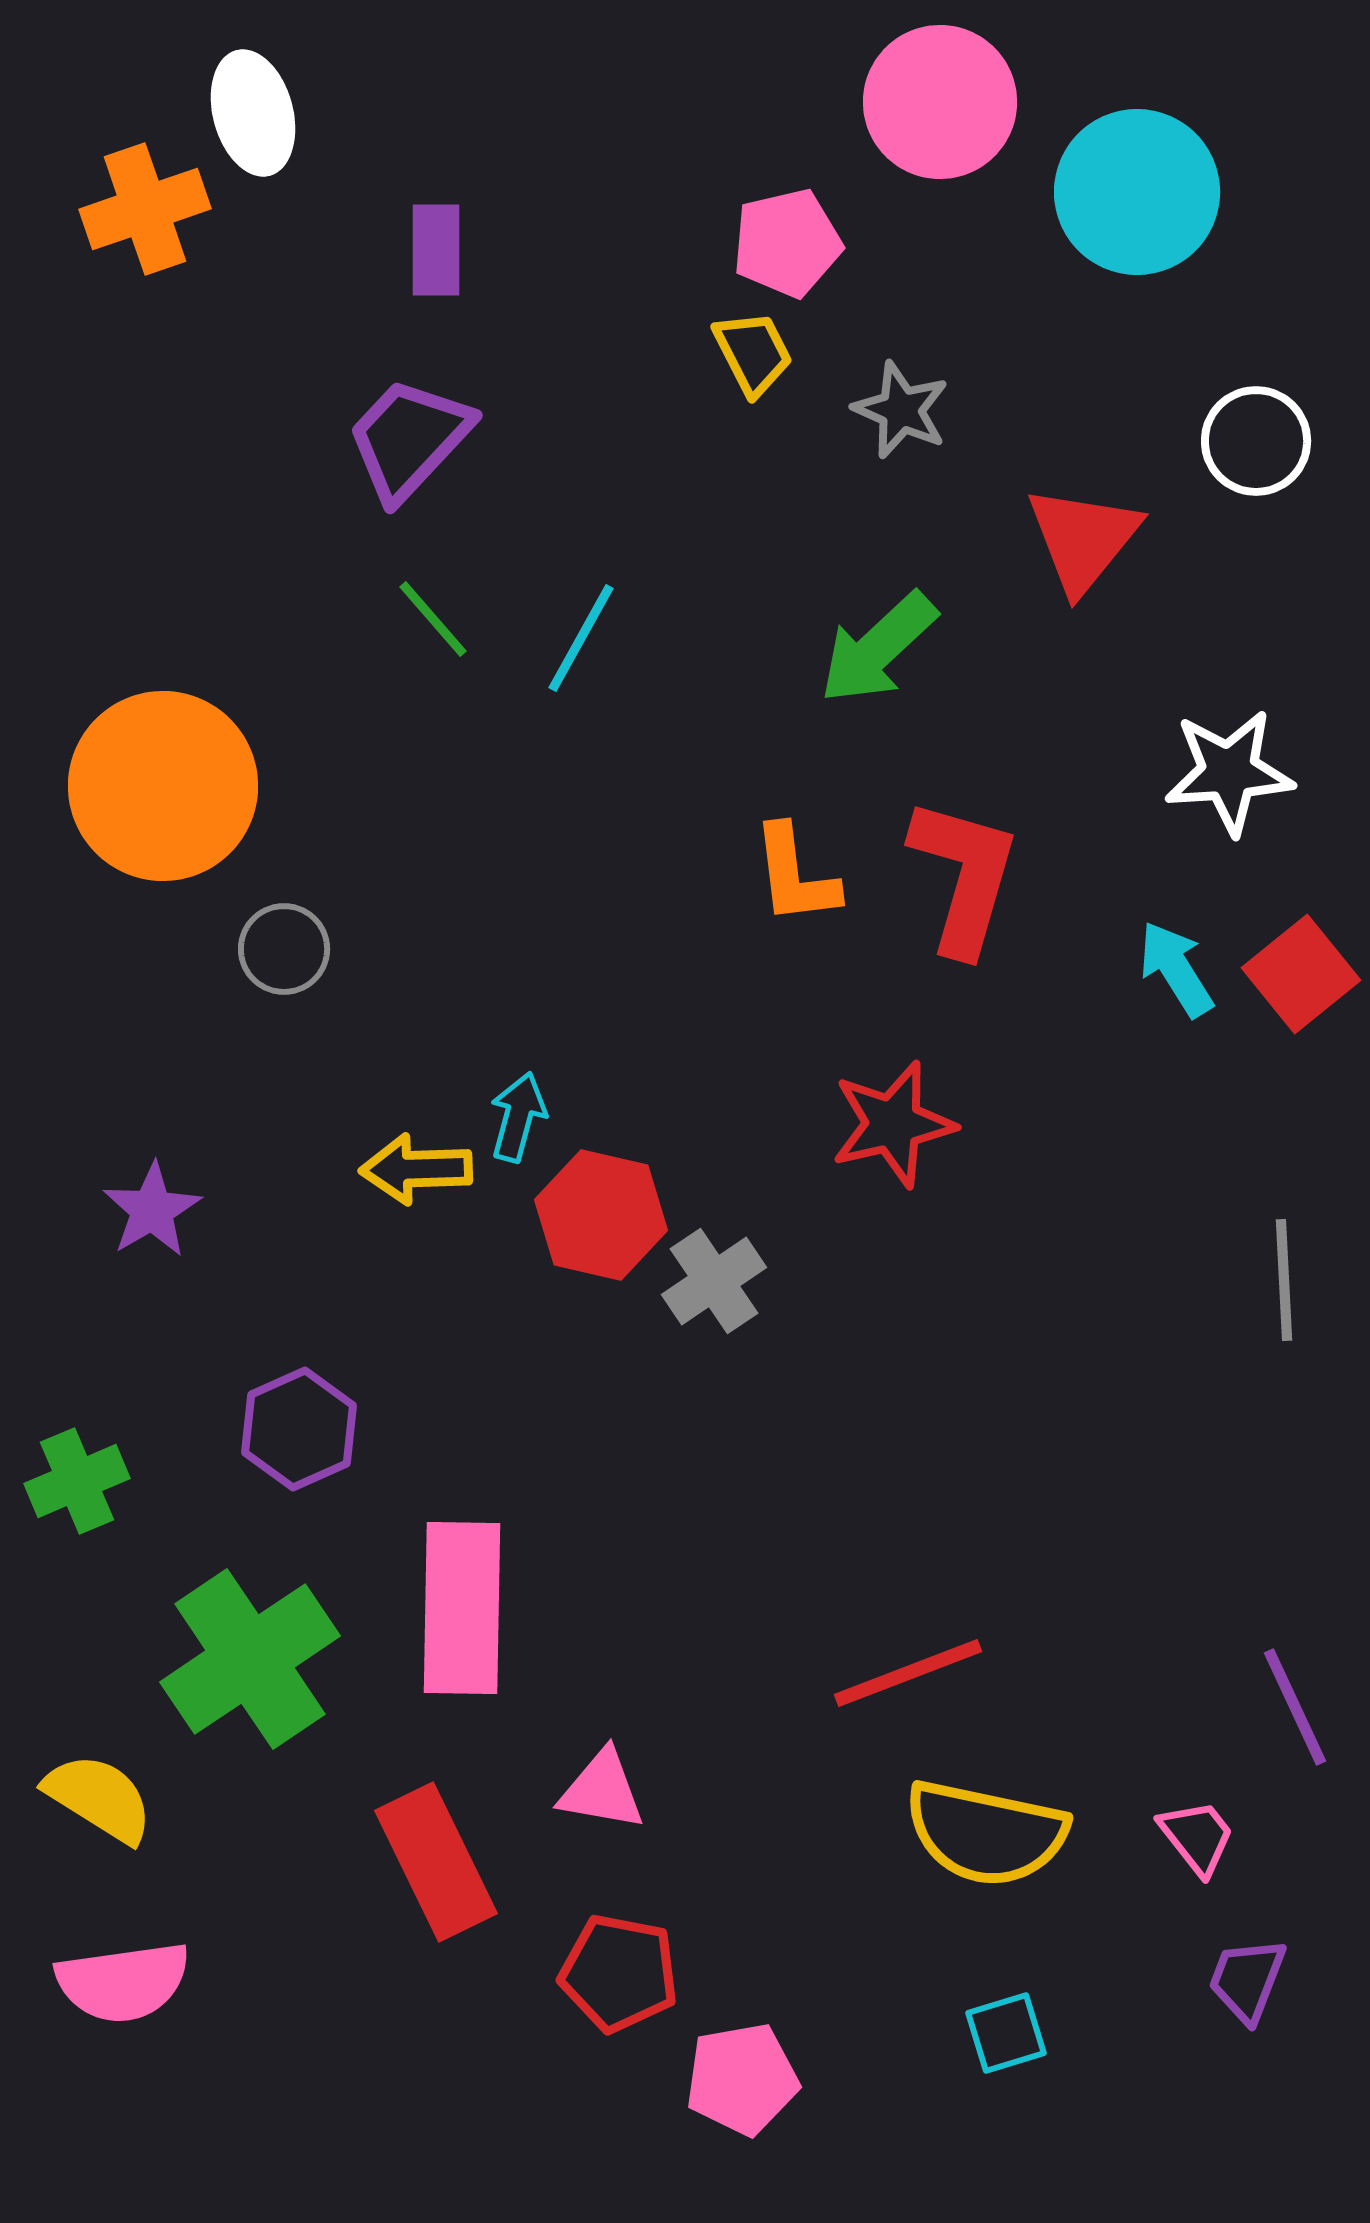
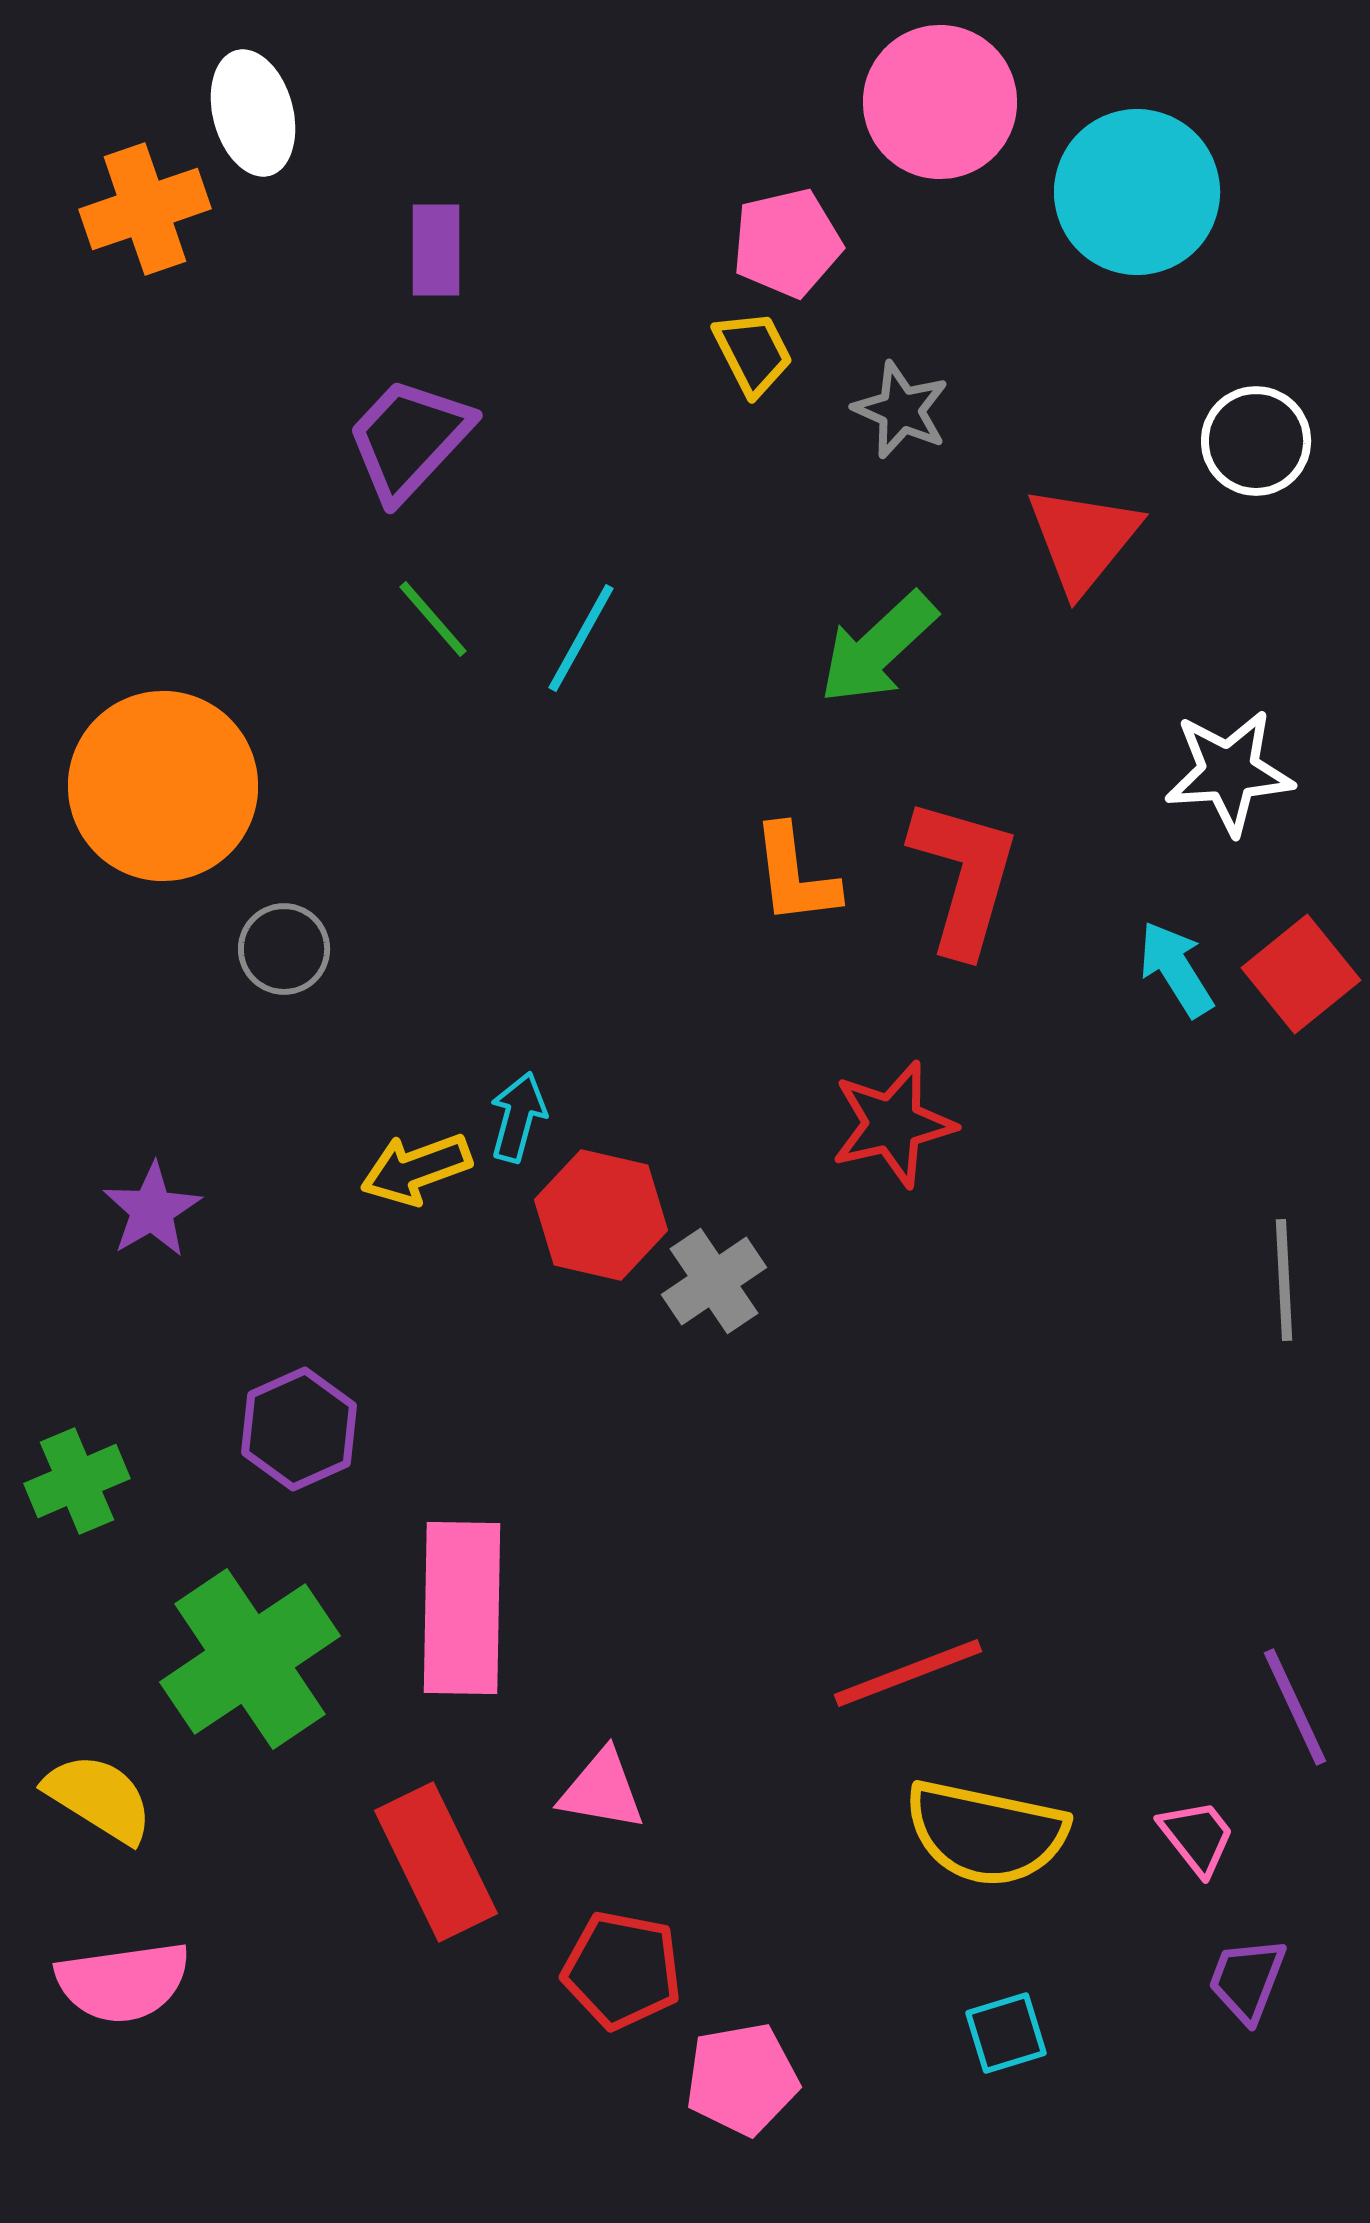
yellow arrow at (416, 1169): rotated 18 degrees counterclockwise
red pentagon at (619, 1973): moved 3 px right, 3 px up
